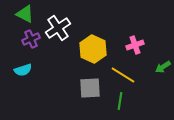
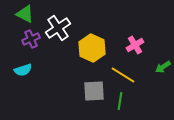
pink cross: rotated 12 degrees counterclockwise
yellow hexagon: moved 1 px left, 1 px up
gray square: moved 4 px right, 3 px down
